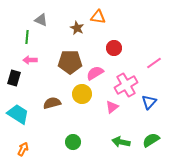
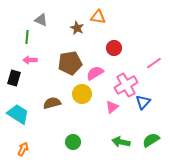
brown pentagon: moved 1 px down; rotated 10 degrees counterclockwise
blue triangle: moved 6 px left
